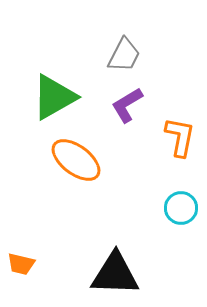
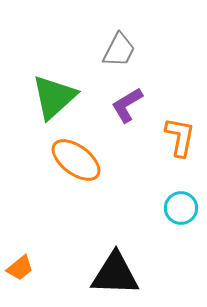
gray trapezoid: moved 5 px left, 5 px up
green triangle: rotated 12 degrees counterclockwise
orange trapezoid: moved 1 px left, 4 px down; rotated 52 degrees counterclockwise
